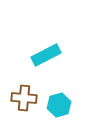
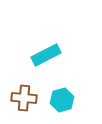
cyan hexagon: moved 3 px right, 5 px up
